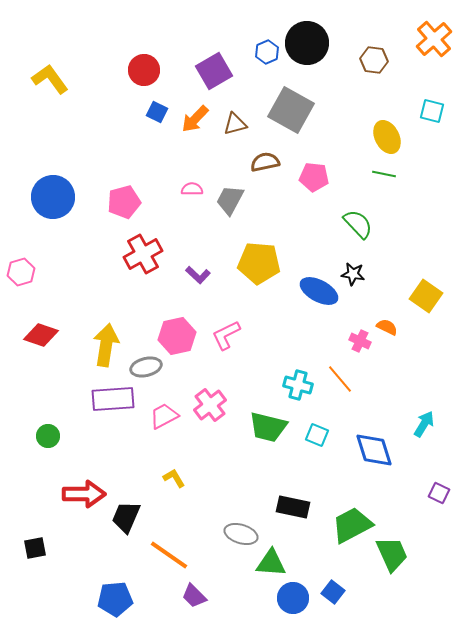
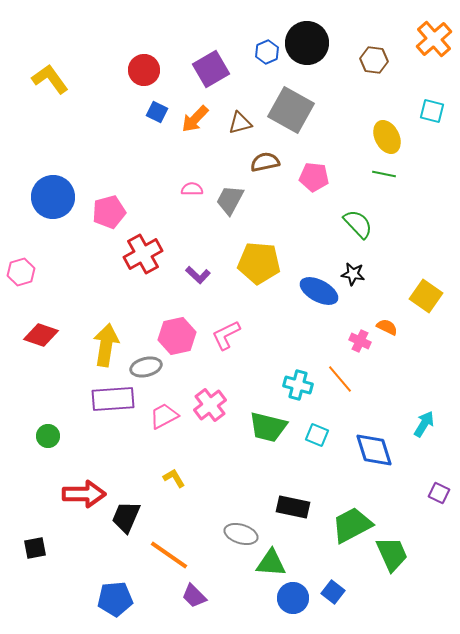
purple square at (214, 71): moved 3 px left, 2 px up
brown triangle at (235, 124): moved 5 px right, 1 px up
pink pentagon at (124, 202): moved 15 px left, 10 px down
